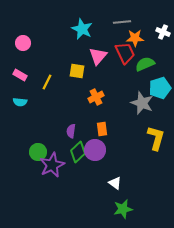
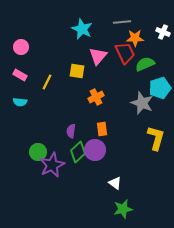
pink circle: moved 2 px left, 4 px down
